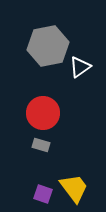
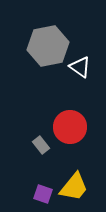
white triangle: rotated 50 degrees counterclockwise
red circle: moved 27 px right, 14 px down
gray rectangle: rotated 36 degrees clockwise
yellow trapezoid: moved 1 px up; rotated 76 degrees clockwise
